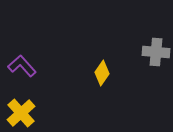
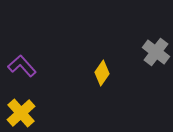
gray cross: rotated 32 degrees clockwise
